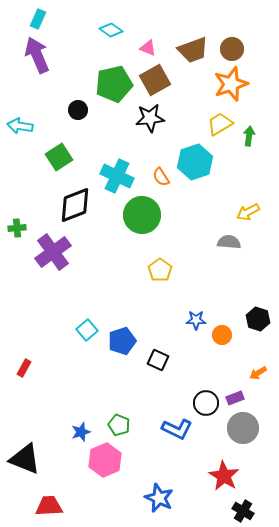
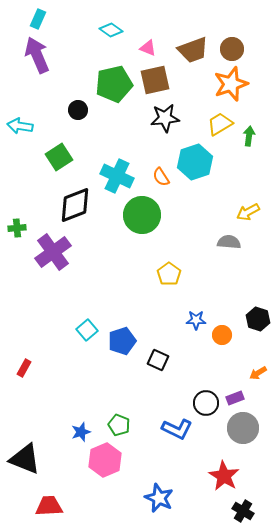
brown square at (155, 80): rotated 16 degrees clockwise
black star at (150, 118): moved 15 px right
yellow pentagon at (160, 270): moved 9 px right, 4 px down
